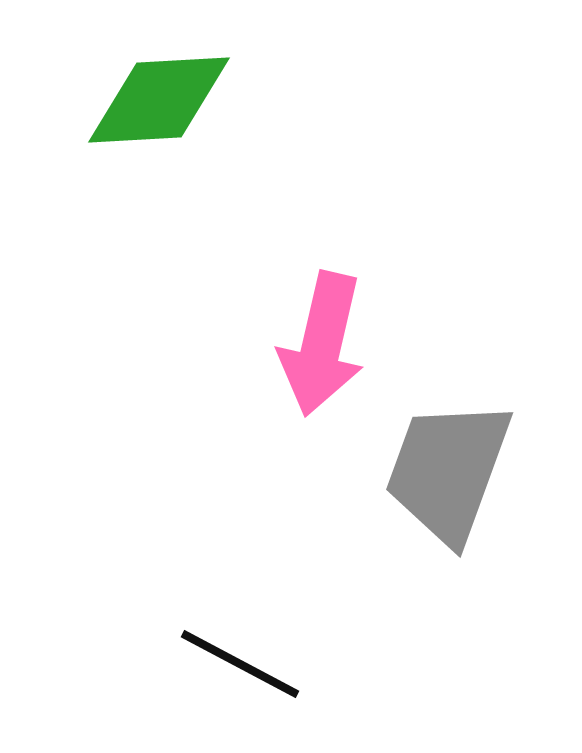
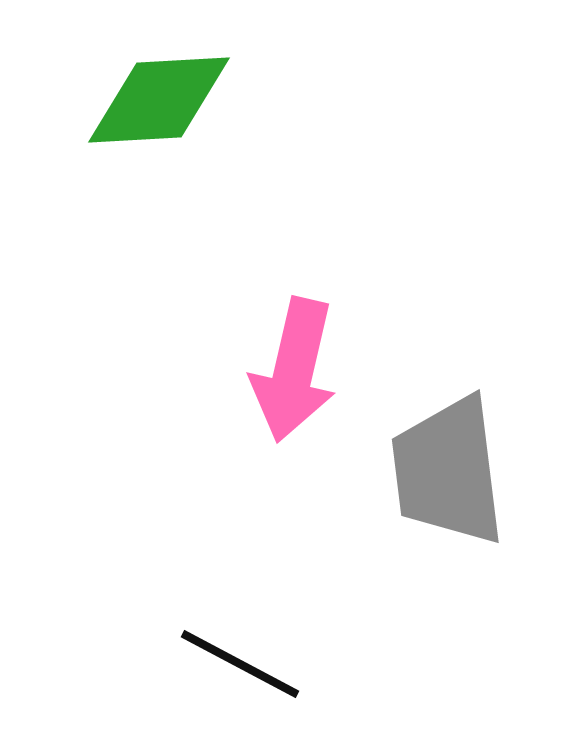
pink arrow: moved 28 px left, 26 px down
gray trapezoid: rotated 27 degrees counterclockwise
